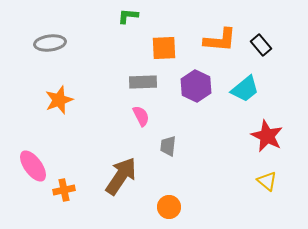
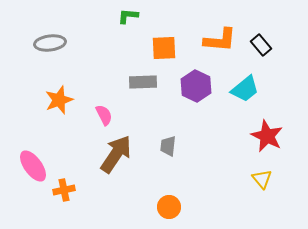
pink semicircle: moved 37 px left, 1 px up
brown arrow: moved 5 px left, 22 px up
yellow triangle: moved 5 px left, 2 px up; rotated 10 degrees clockwise
